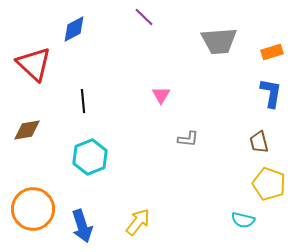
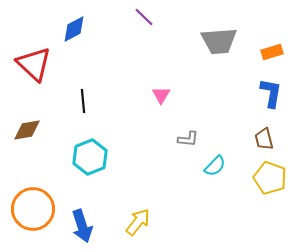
brown trapezoid: moved 5 px right, 3 px up
yellow pentagon: moved 1 px right, 6 px up
cyan semicircle: moved 28 px left, 54 px up; rotated 60 degrees counterclockwise
